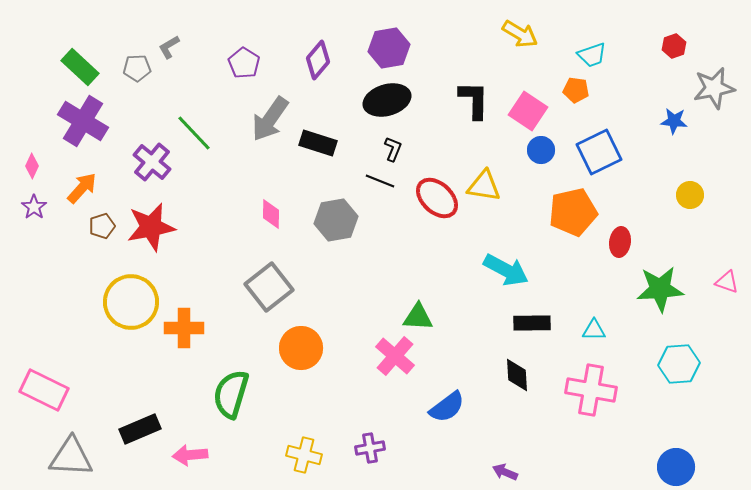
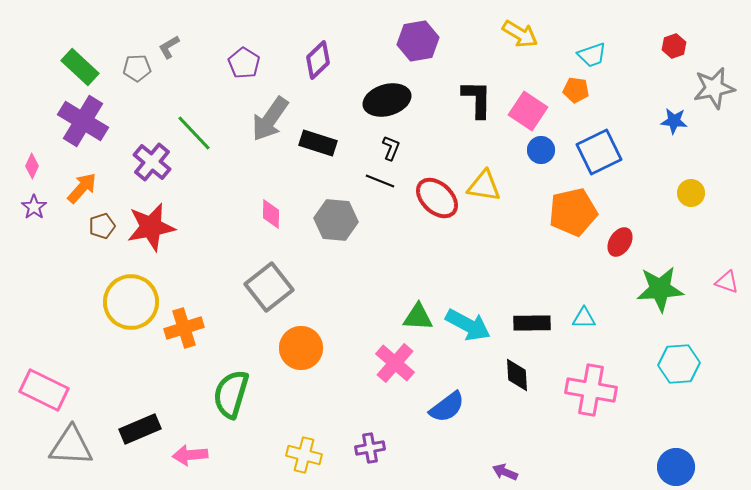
purple hexagon at (389, 48): moved 29 px right, 7 px up
purple diamond at (318, 60): rotated 6 degrees clockwise
black L-shape at (474, 100): moved 3 px right, 1 px up
black L-shape at (393, 149): moved 2 px left, 1 px up
yellow circle at (690, 195): moved 1 px right, 2 px up
gray hexagon at (336, 220): rotated 15 degrees clockwise
red ellipse at (620, 242): rotated 24 degrees clockwise
cyan arrow at (506, 270): moved 38 px left, 55 px down
orange cross at (184, 328): rotated 18 degrees counterclockwise
cyan triangle at (594, 330): moved 10 px left, 12 px up
pink cross at (395, 356): moved 7 px down
gray triangle at (71, 457): moved 11 px up
